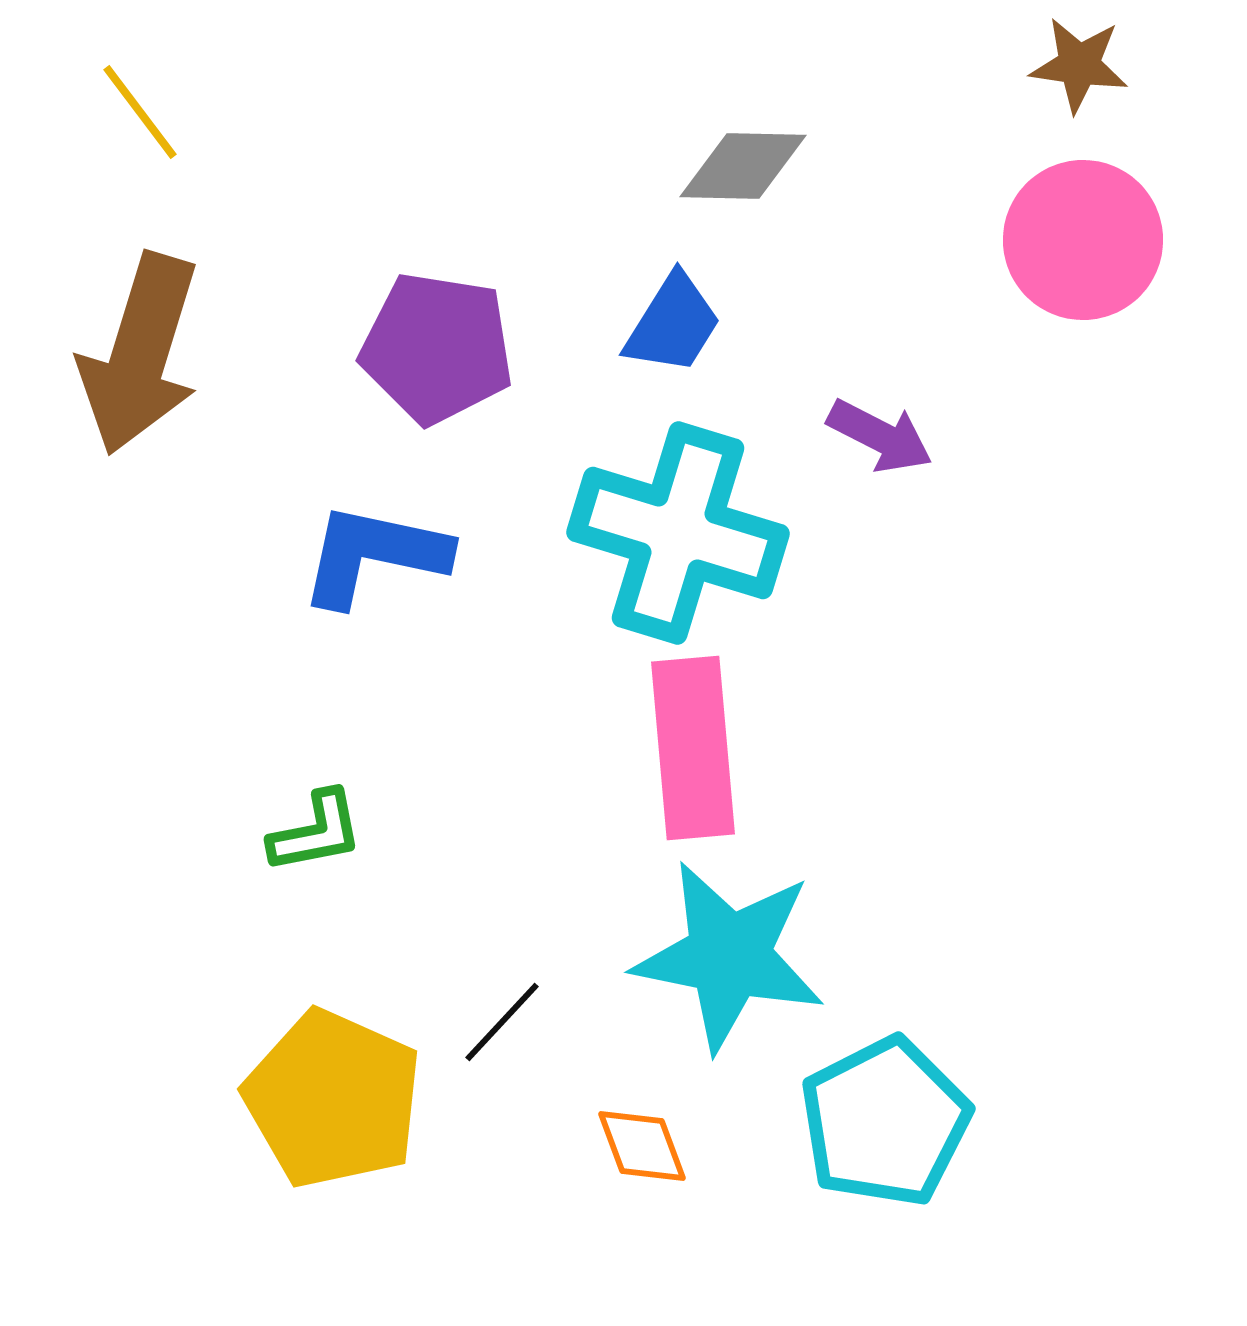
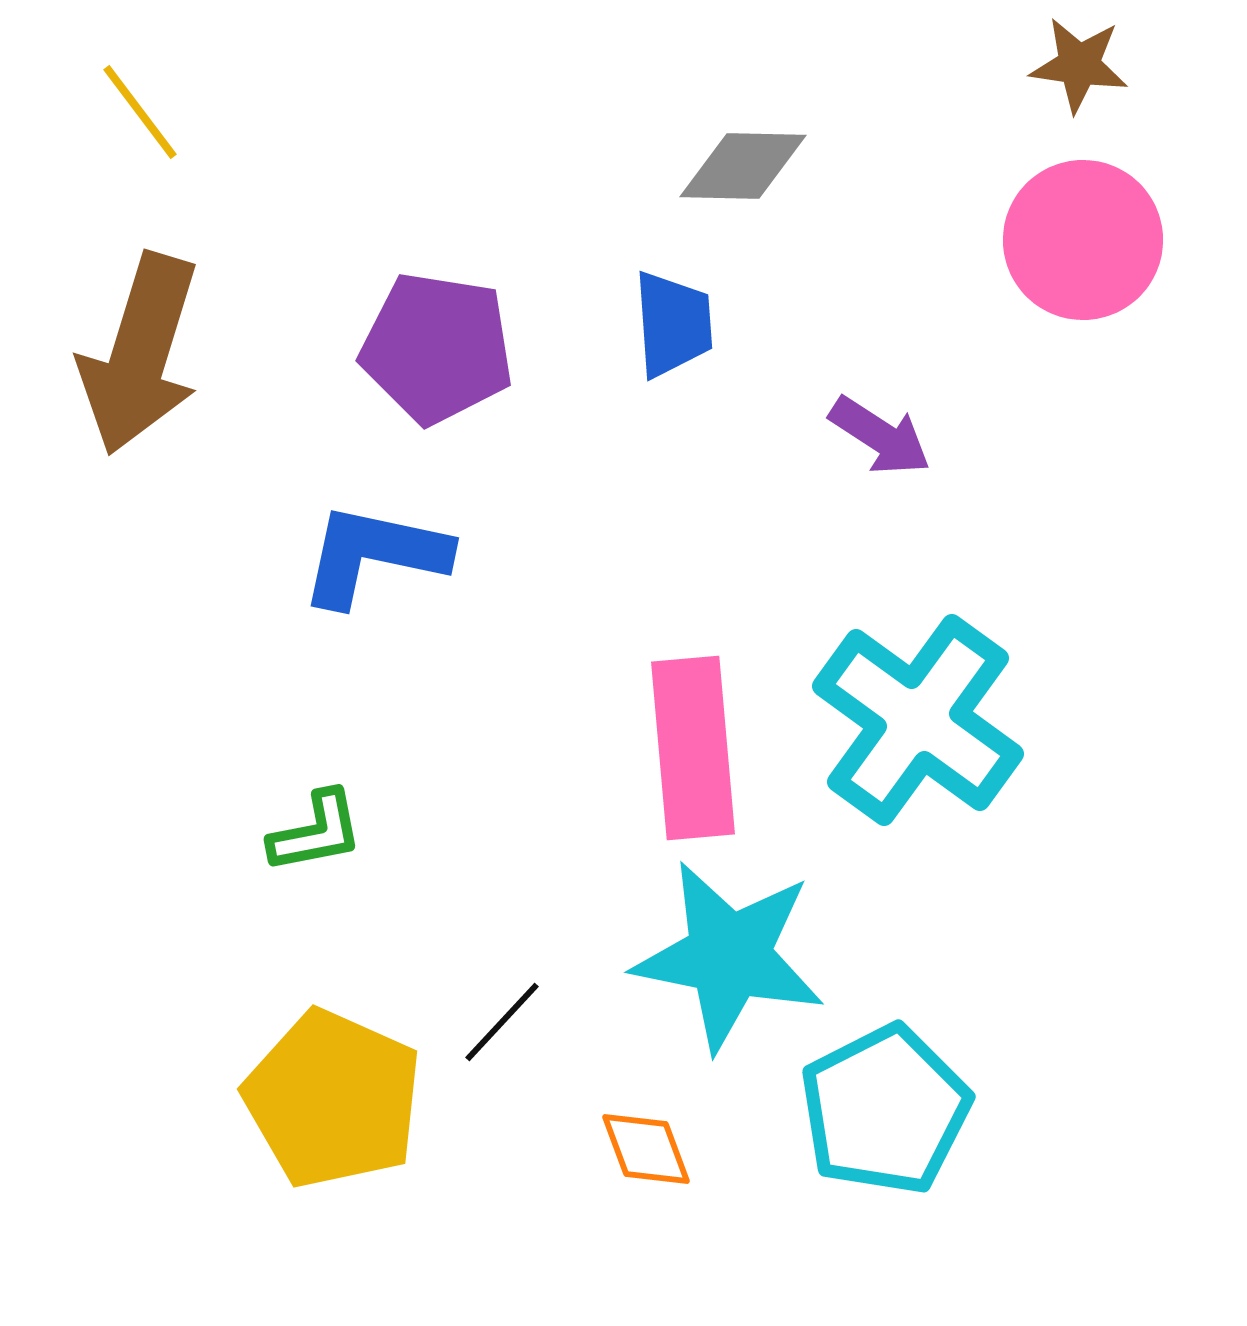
blue trapezoid: rotated 36 degrees counterclockwise
purple arrow: rotated 6 degrees clockwise
cyan cross: moved 240 px right, 187 px down; rotated 19 degrees clockwise
cyan pentagon: moved 12 px up
orange diamond: moved 4 px right, 3 px down
